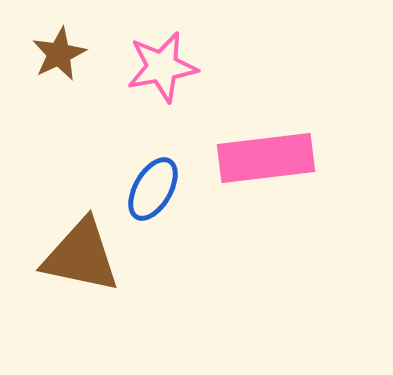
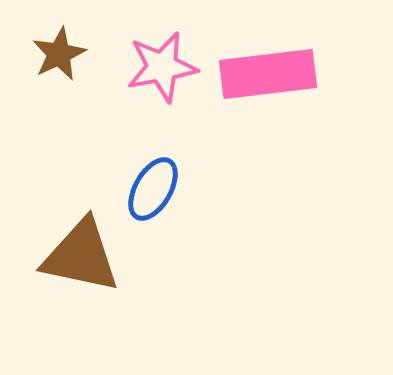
pink rectangle: moved 2 px right, 84 px up
